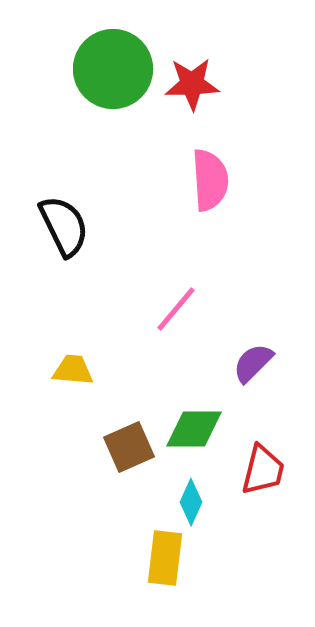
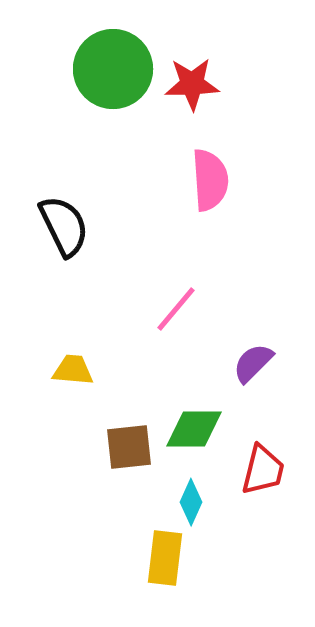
brown square: rotated 18 degrees clockwise
